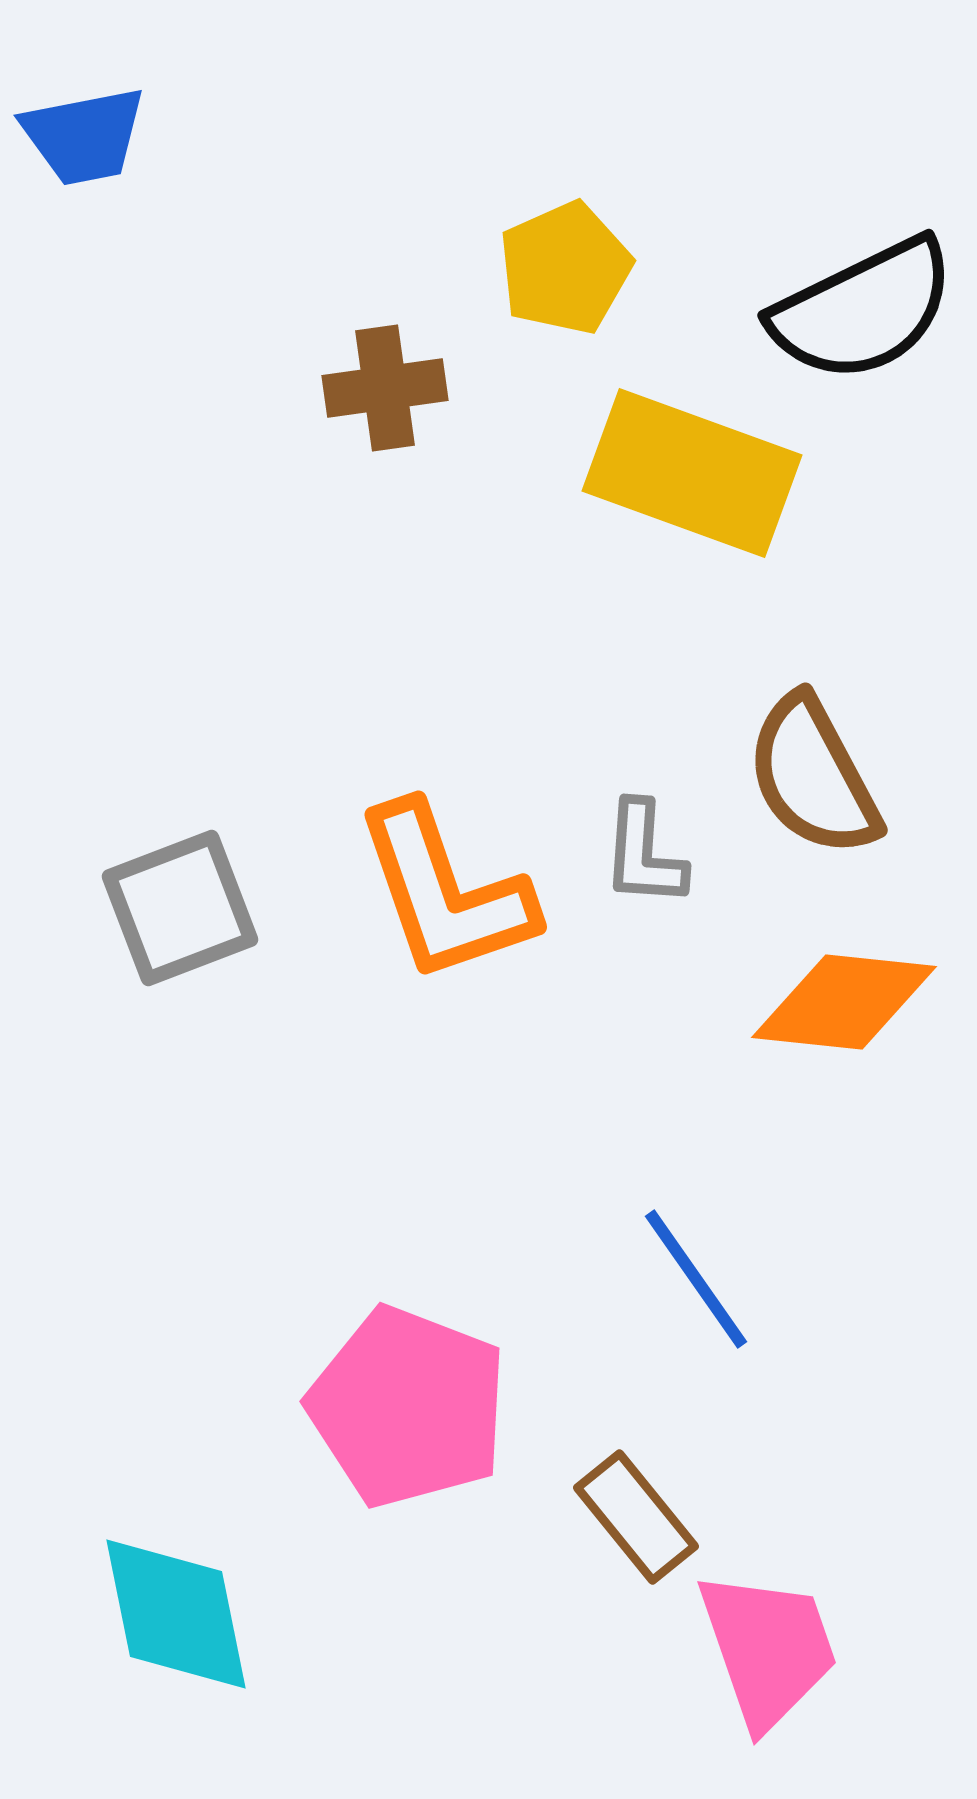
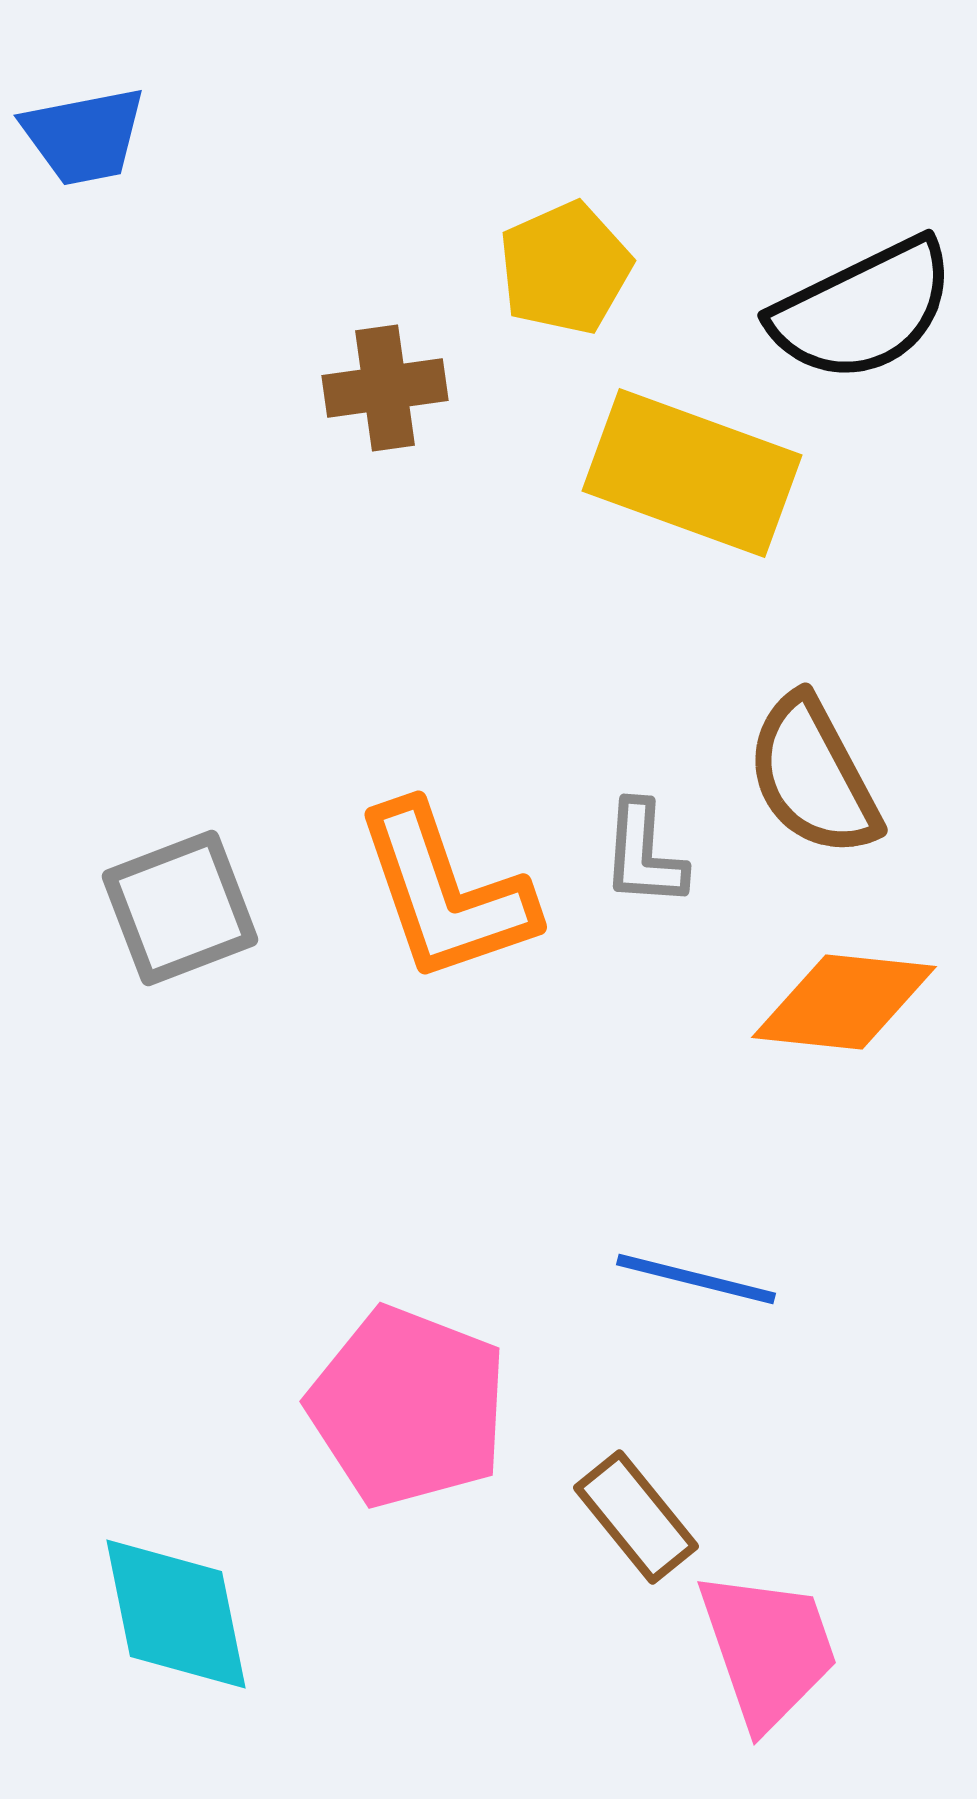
blue line: rotated 41 degrees counterclockwise
